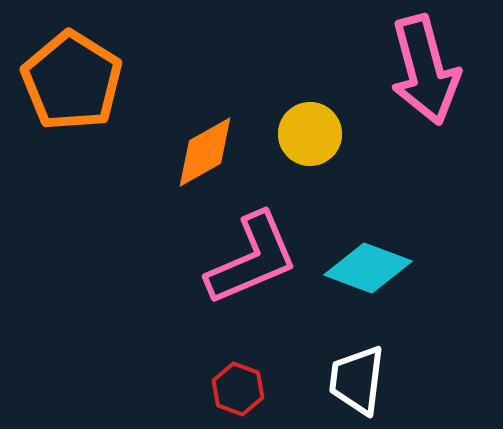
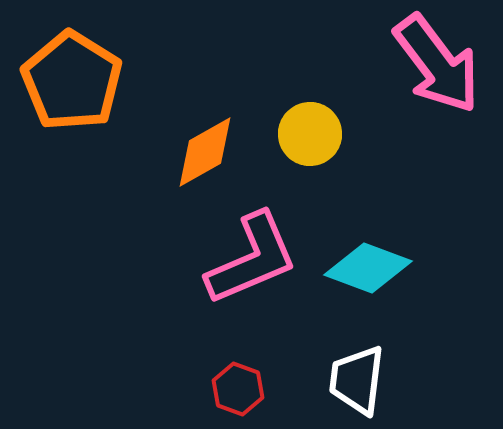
pink arrow: moved 12 px right, 6 px up; rotated 22 degrees counterclockwise
